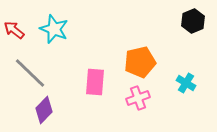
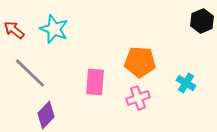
black hexagon: moved 9 px right
orange pentagon: rotated 16 degrees clockwise
purple diamond: moved 2 px right, 5 px down
